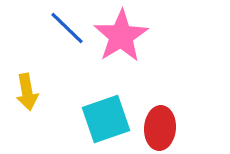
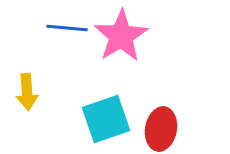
blue line: rotated 39 degrees counterclockwise
yellow arrow: rotated 6 degrees clockwise
red ellipse: moved 1 px right, 1 px down; rotated 6 degrees clockwise
